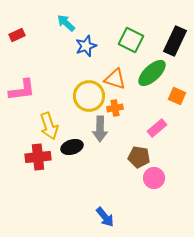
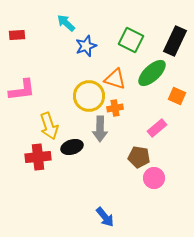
red rectangle: rotated 21 degrees clockwise
